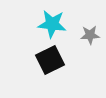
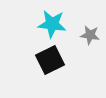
gray star: rotated 12 degrees clockwise
